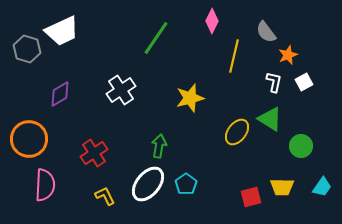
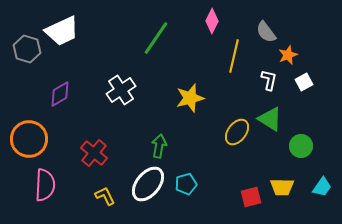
white L-shape: moved 5 px left, 2 px up
red cross: rotated 16 degrees counterclockwise
cyan pentagon: rotated 20 degrees clockwise
